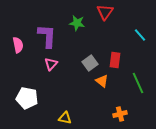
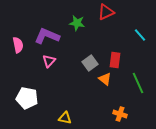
red triangle: moved 1 px right; rotated 30 degrees clockwise
purple L-shape: rotated 70 degrees counterclockwise
pink triangle: moved 2 px left, 3 px up
orange triangle: moved 3 px right, 2 px up
orange cross: rotated 32 degrees clockwise
